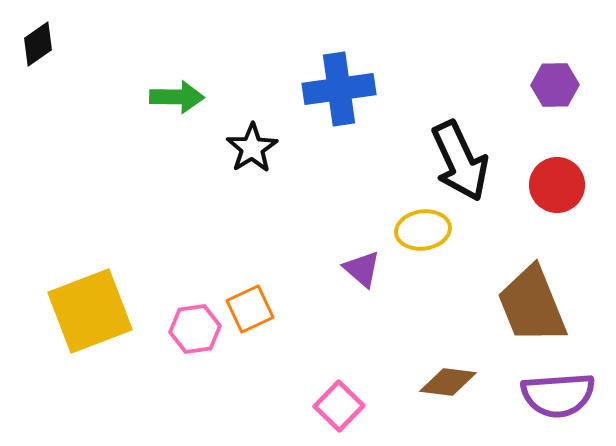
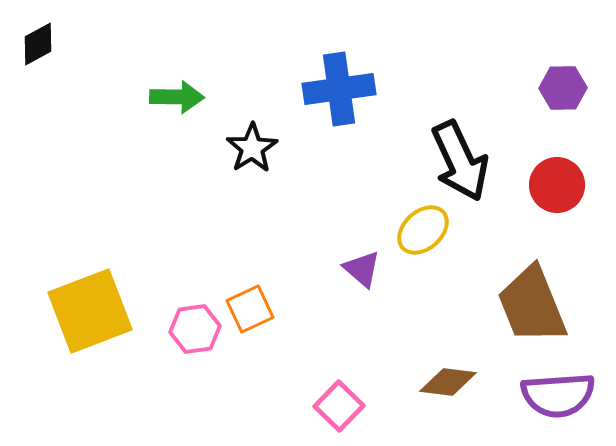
black diamond: rotated 6 degrees clockwise
purple hexagon: moved 8 px right, 3 px down
yellow ellipse: rotated 34 degrees counterclockwise
